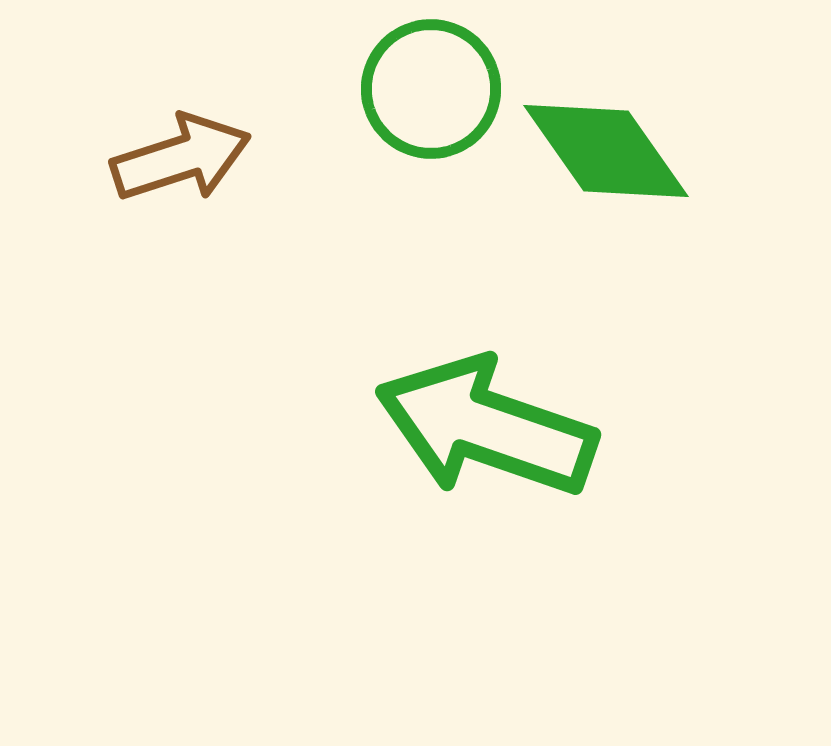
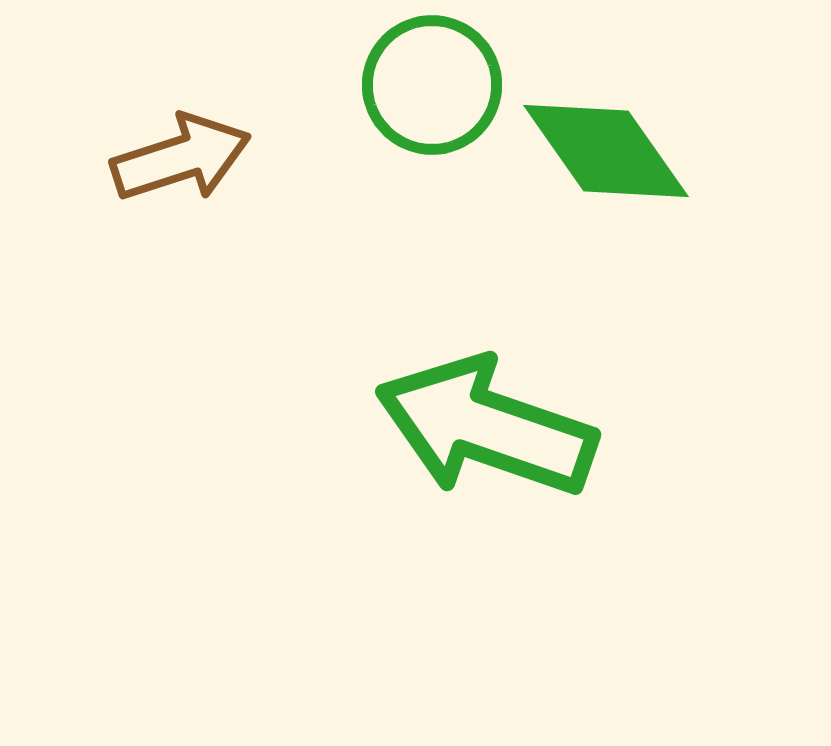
green circle: moved 1 px right, 4 px up
